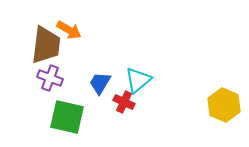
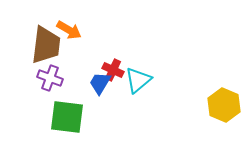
red cross: moved 11 px left, 32 px up
green square: rotated 6 degrees counterclockwise
